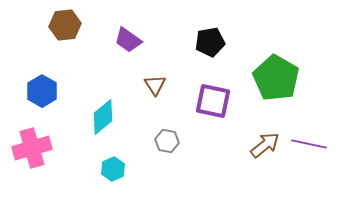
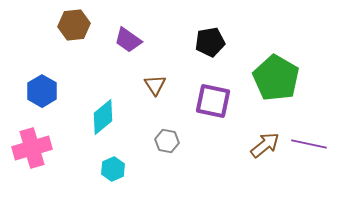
brown hexagon: moved 9 px right
